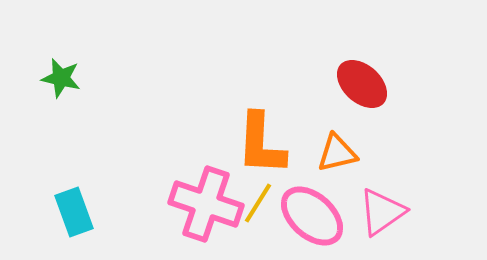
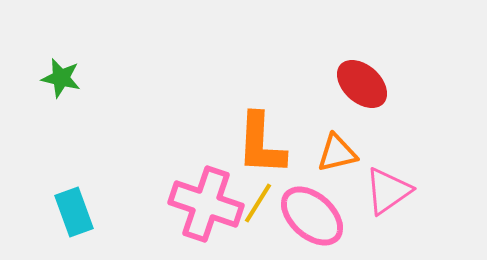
pink triangle: moved 6 px right, 21 px up
